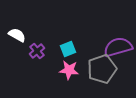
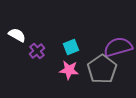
cyan square: moved 3 px right, 2 px up
gray pentagon: rotated 16 degrees counterclockwise
